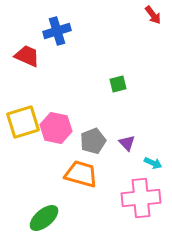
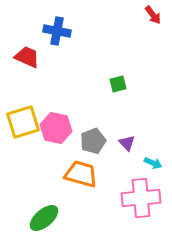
blue cross: rotated 28 degrees clockwise
red trapezoid: moved 1 px down
